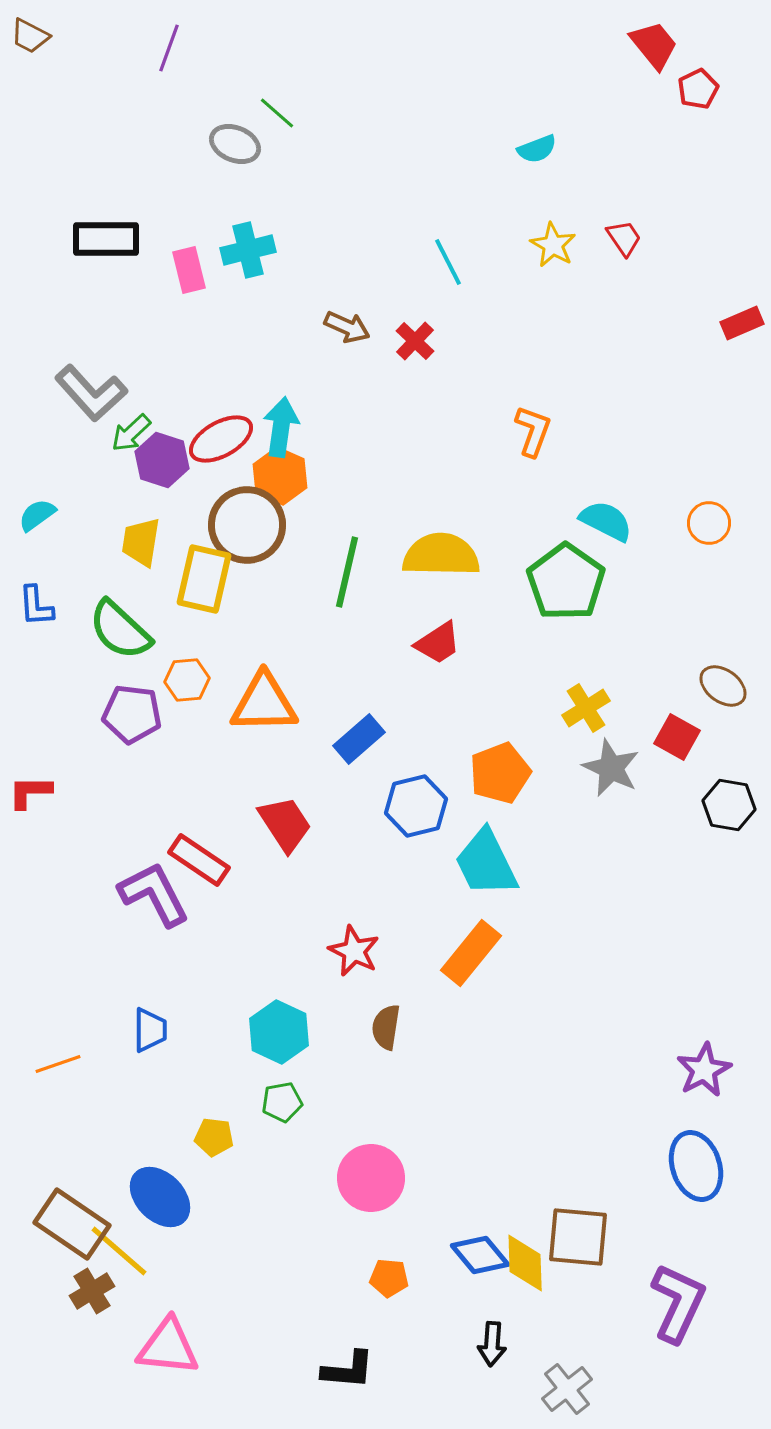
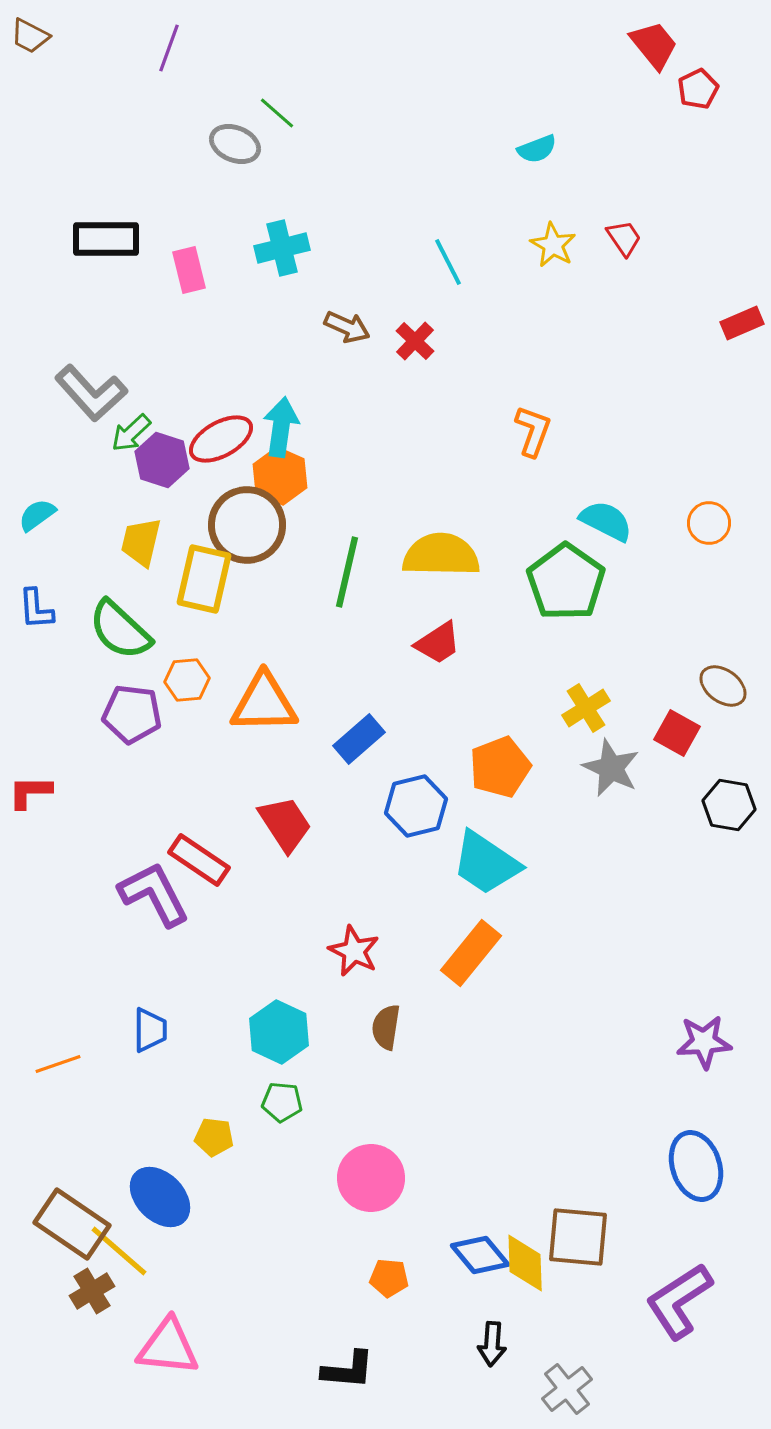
cyan cross at (248, 250): moved 34 px right, 2 px up
yellow trapezoid at (141, 542): rotated 4 degrees clockwise
blue L-shape at (36, 606): moved 3 px down
red square at (677, 737): moved 4 px up
orange pentagon at (500, 773): moved 6 px up
cyan trapezoid at (486, 863): rotated 30 degrees counterclockwise
purple star at (704, 1070): moved 28 px up; rotated 24 degrees clockwise
green pentagon at (282, 1102): rotated 15 degrees clockwise
purple L-shape at (678, 1303): moved 1 px right, 2 px up; rotated 148 degrees counterclockwise
